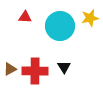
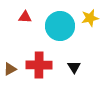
black triangle: moved 10 px right
red cross: moved 4 px right, 6 px up
